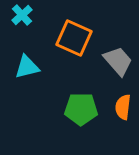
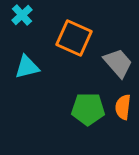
gray trapezoid: moved 2 px down
green pentagon: moved 7 px right
